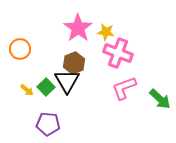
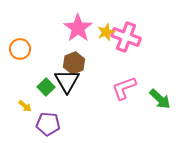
yellow star: rotated 30 degrees counterclockwise
pink cross: moved 8 px right, 16 px up
yellow arrow: moved 2 px left, 16 px down
